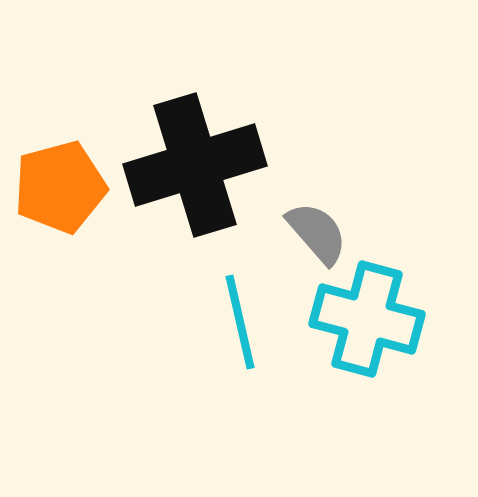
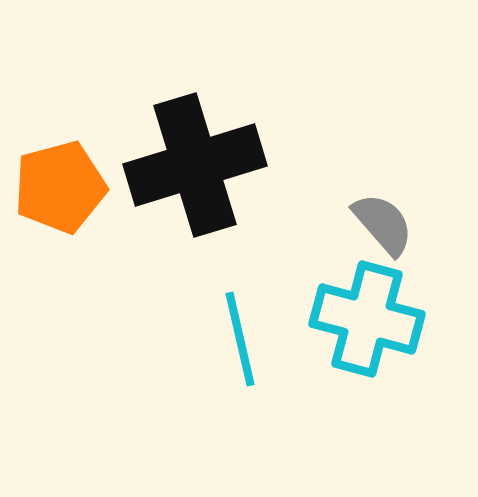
gray semicircle: moved 66 px right, 9 px up
cyan line: moved 17 px down
